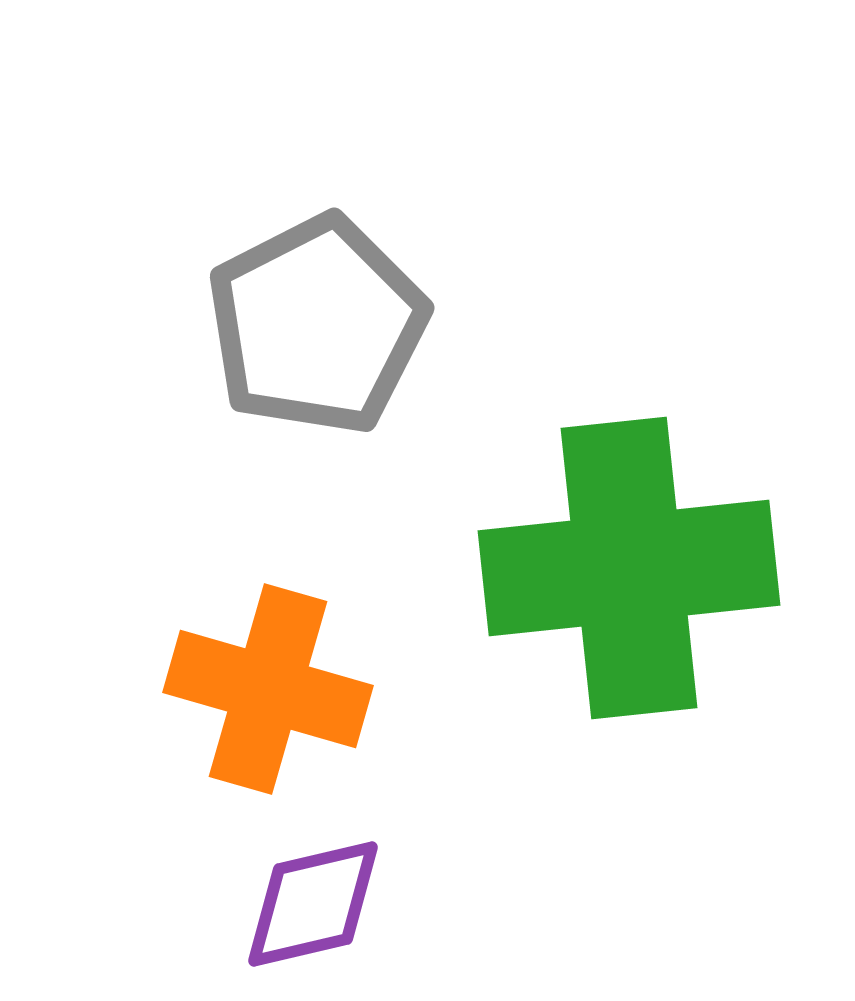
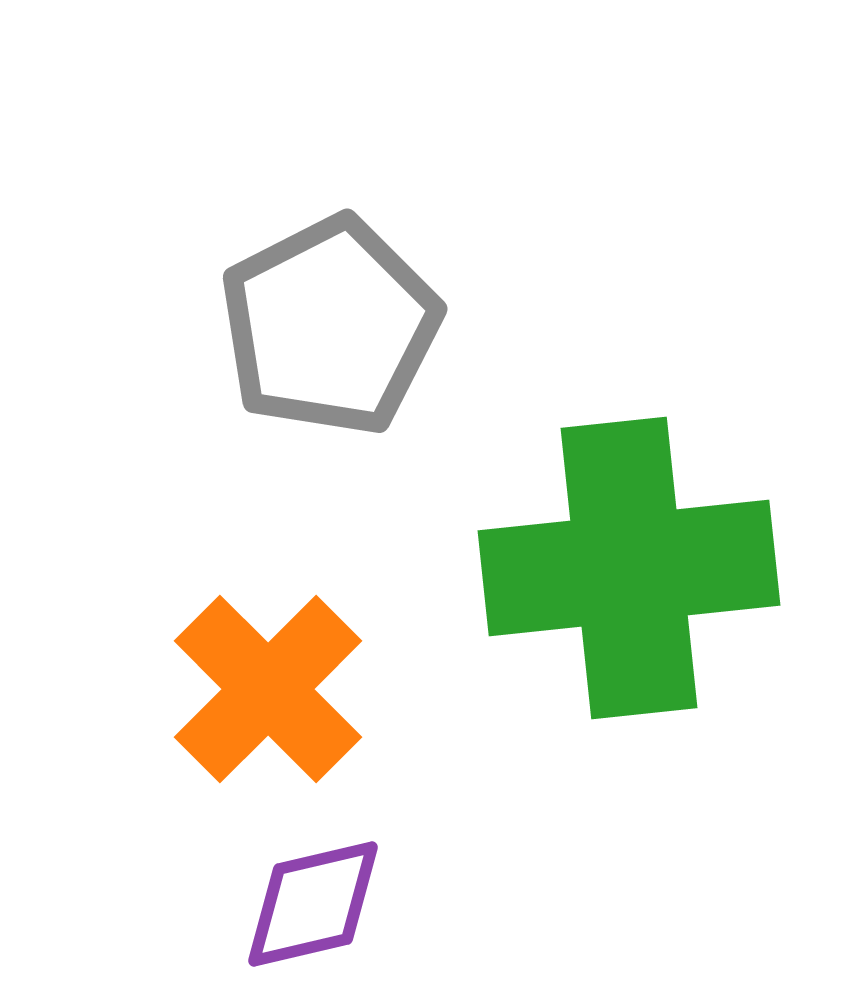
gray pentagon: moved 13 px right, 1 px down
orange cross: rotated 29 degrees clockwise
